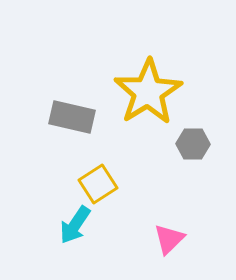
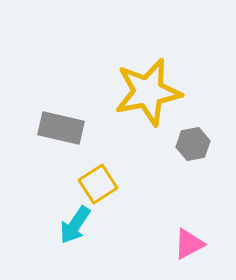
yellow star: rotated 20 degrees clockwise
gray rectangle: moved 11 px left, 11 px down
gray hexagon: rotated 12 degrees counterclockwise
pink triangle: moved 20 px right, 5 px down; rotated 16 degrees clockwise
